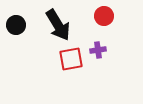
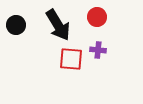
red circle: moved 7 px left, 1 px down
purple cross: rotated 14 degrees clockwise
red square: rotated 15 degrees clockwise
